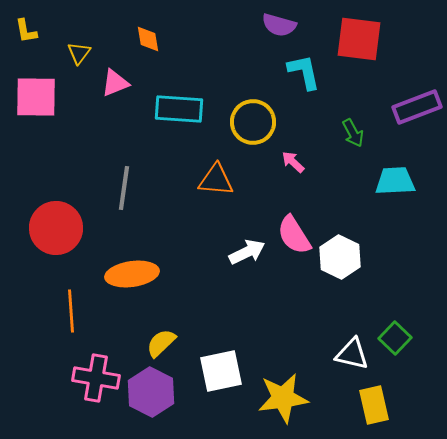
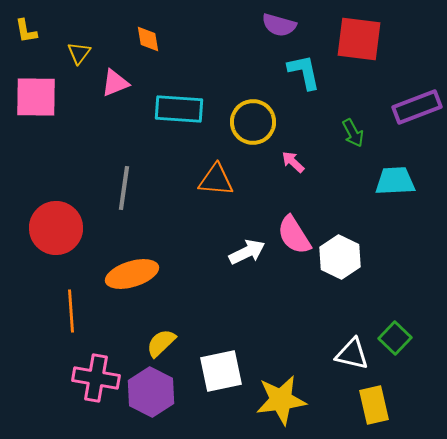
orange ellipse: rotated 9 degrees counterclockwise
yellow star: moved 2 px left, 2 px down
